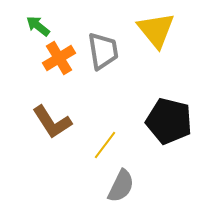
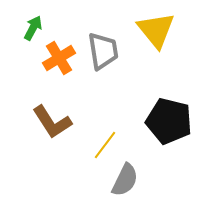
green arrow: moved 5 px left, 2 px down; rotated 80 degrees clockwise
gray semicircle: moved 4 px right, 6 px up
